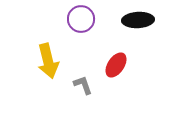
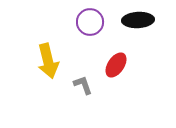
purple circle: moved 9 px right, 3 px down
